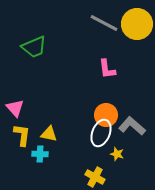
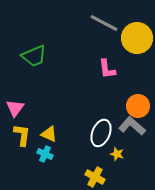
yellow circle: moved 14 px down
green trapezoid: moved 9 px down
pink triangle: rotated 18 degrees clockwise
orange circle: moved 32 px right, 9 px up
yellow triangle: rotated 12 degrees clockwise
cyan cross: moved 5 px right; rotated 21 degrees clockwise
